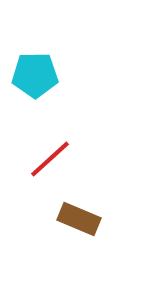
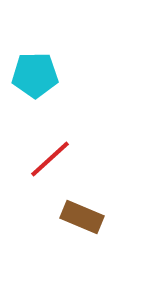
brown rectangle: moved 3 px right, 2 px up
